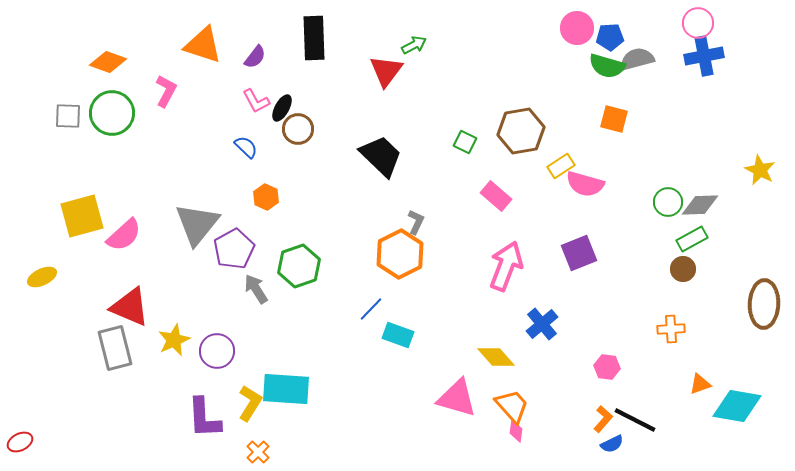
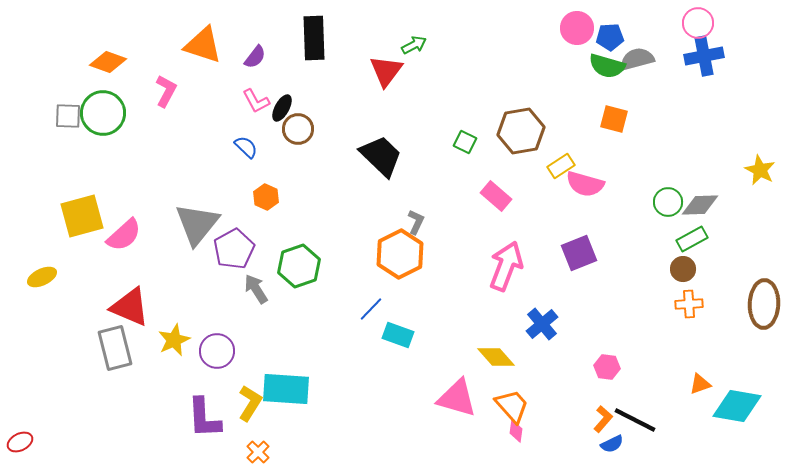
green circle at (112, 113): moved 9 px left
orange cross at (671, 329): moved 18 px right, 25 px up
